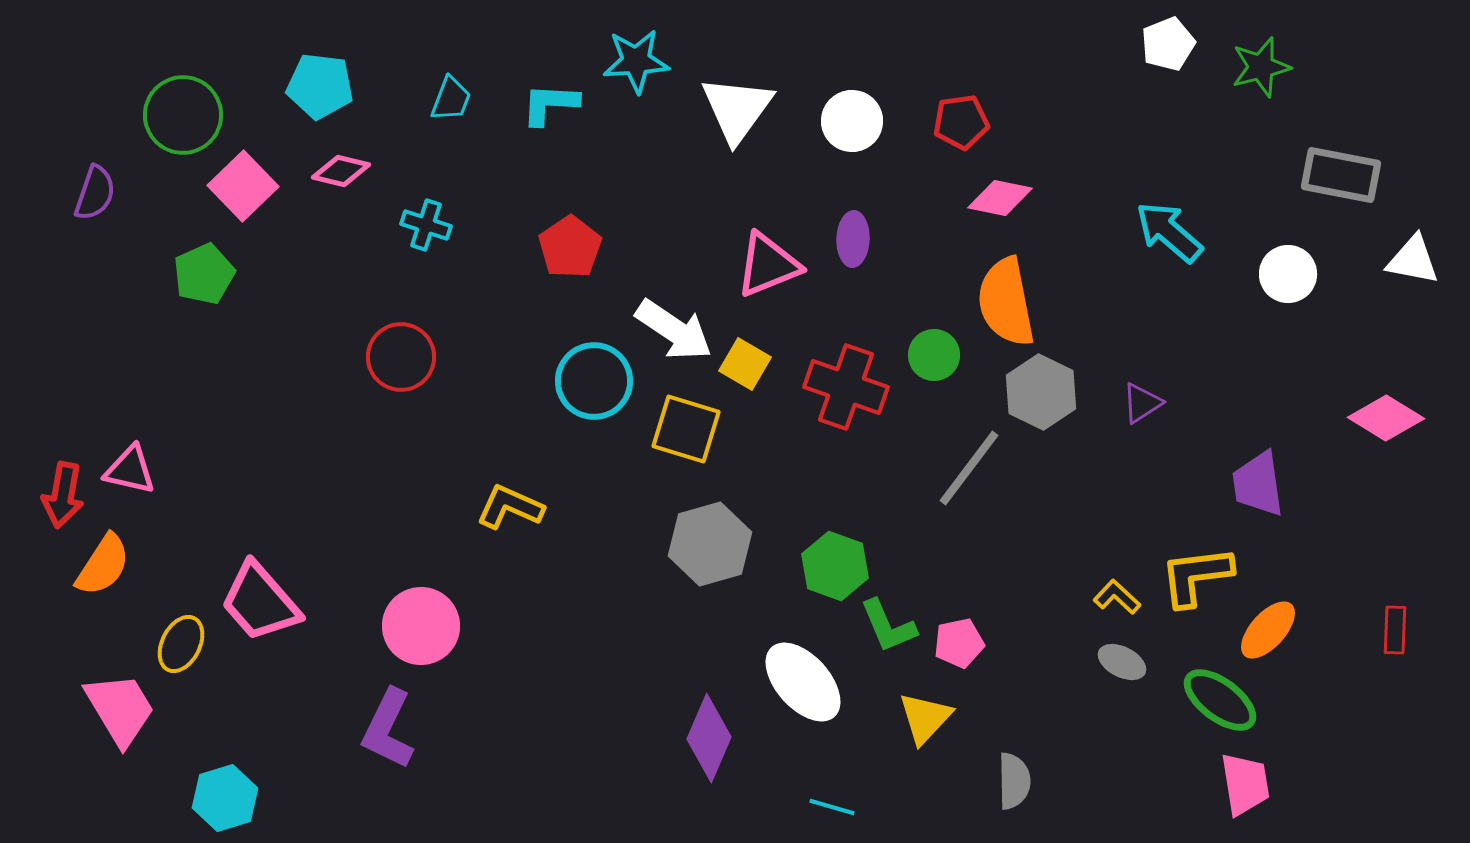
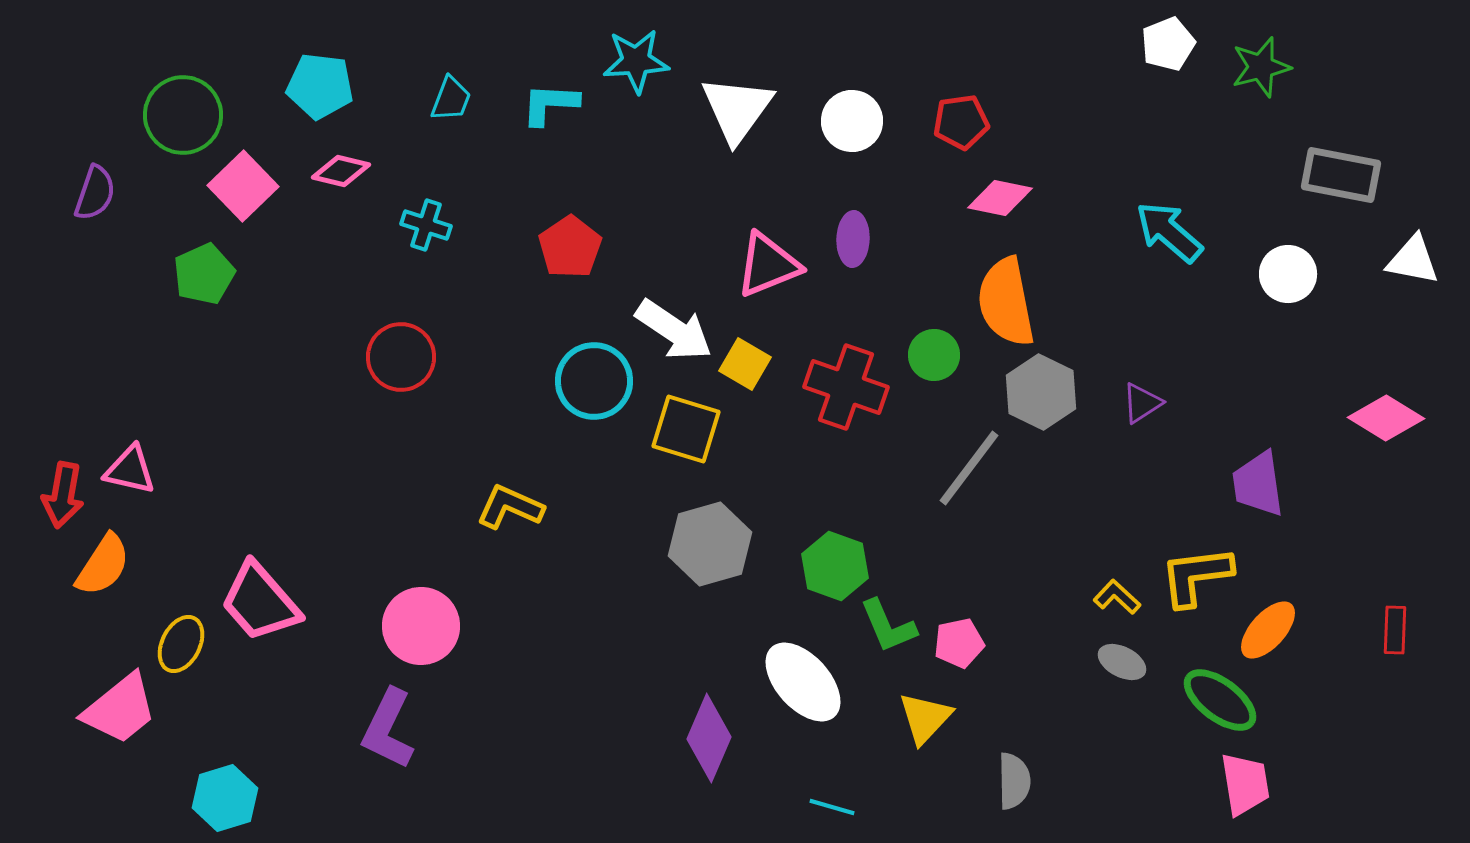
pink trapezoid at (120, 709): rotated 82 degrees clockwise
